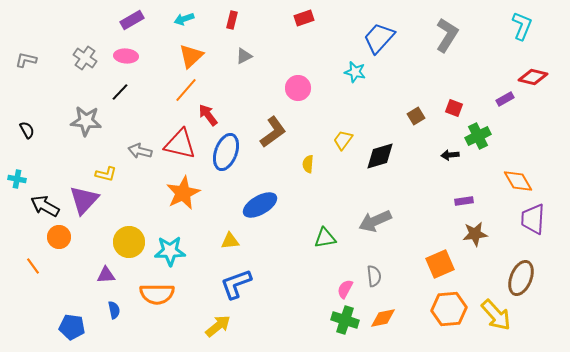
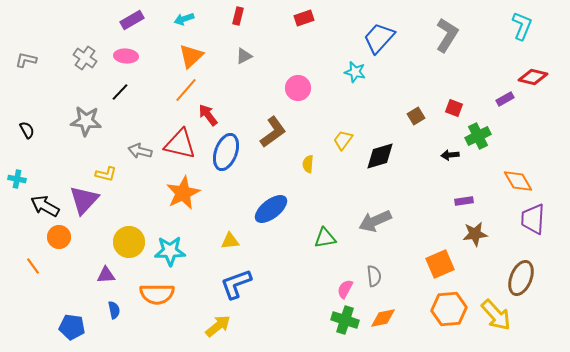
red rectangle at (232, 20): moved 6 px right, 4 px up
blue ellipse at (260, 205): moved 11 px right, 4 px down; rotated 8 degrees counterclockwise
